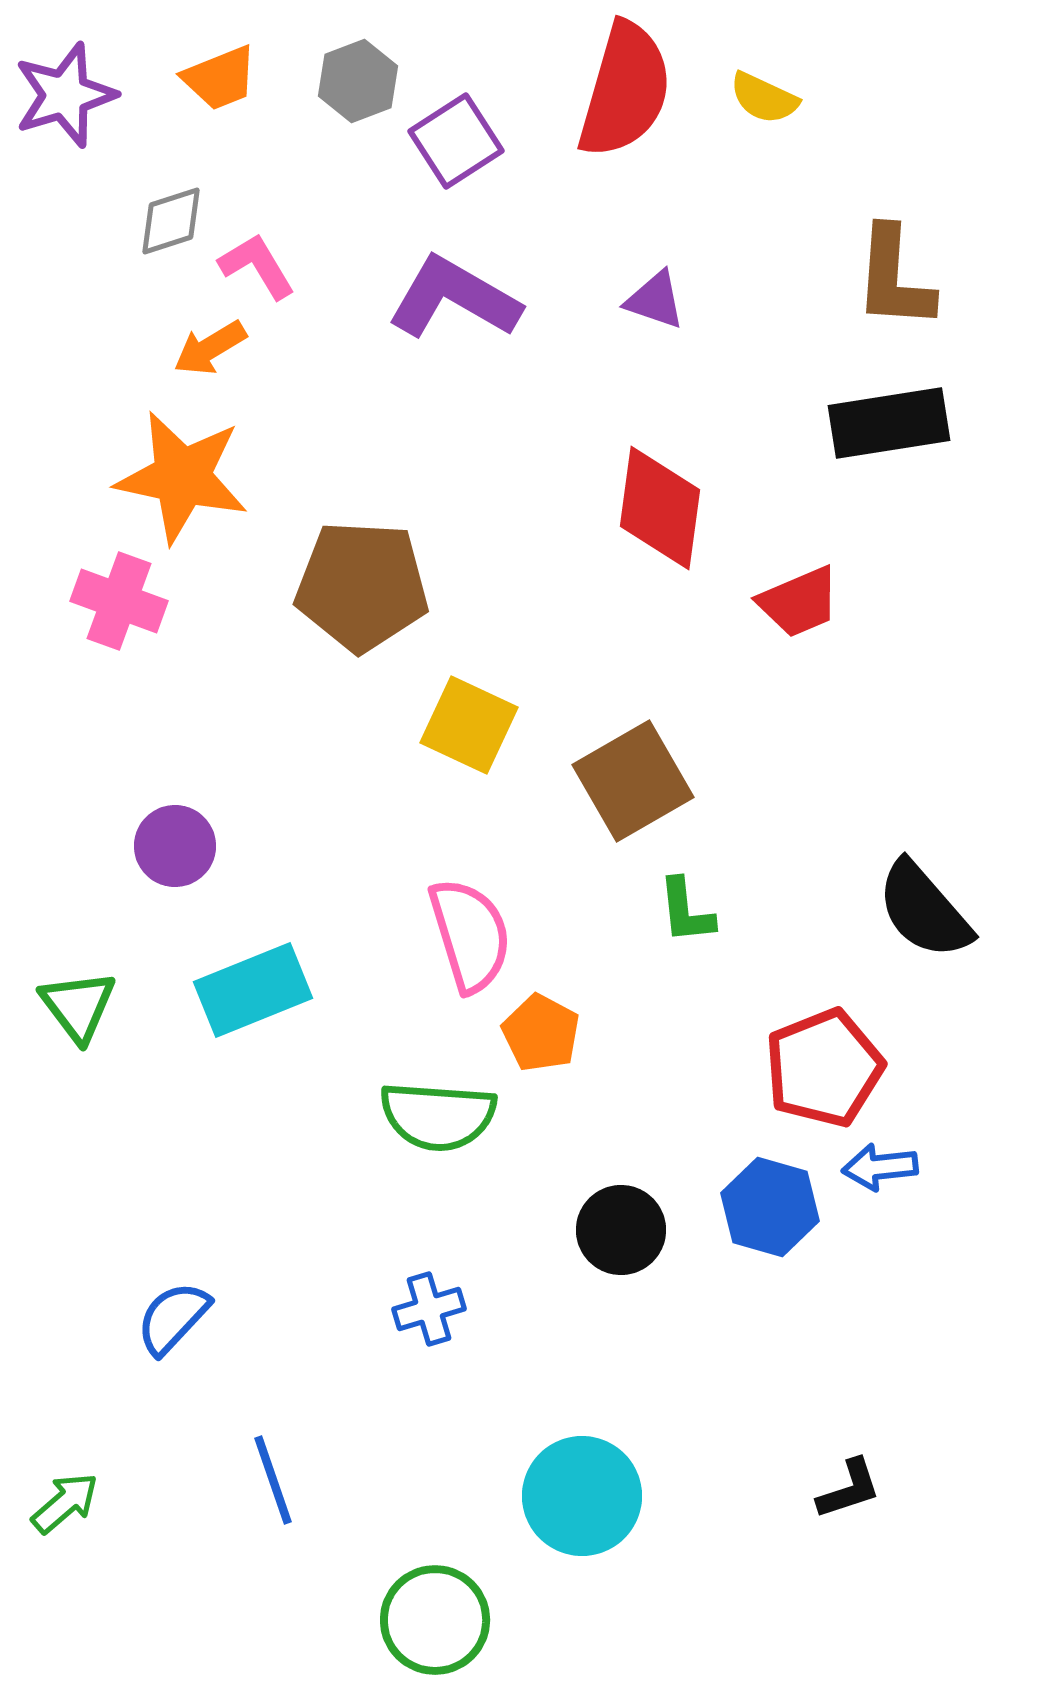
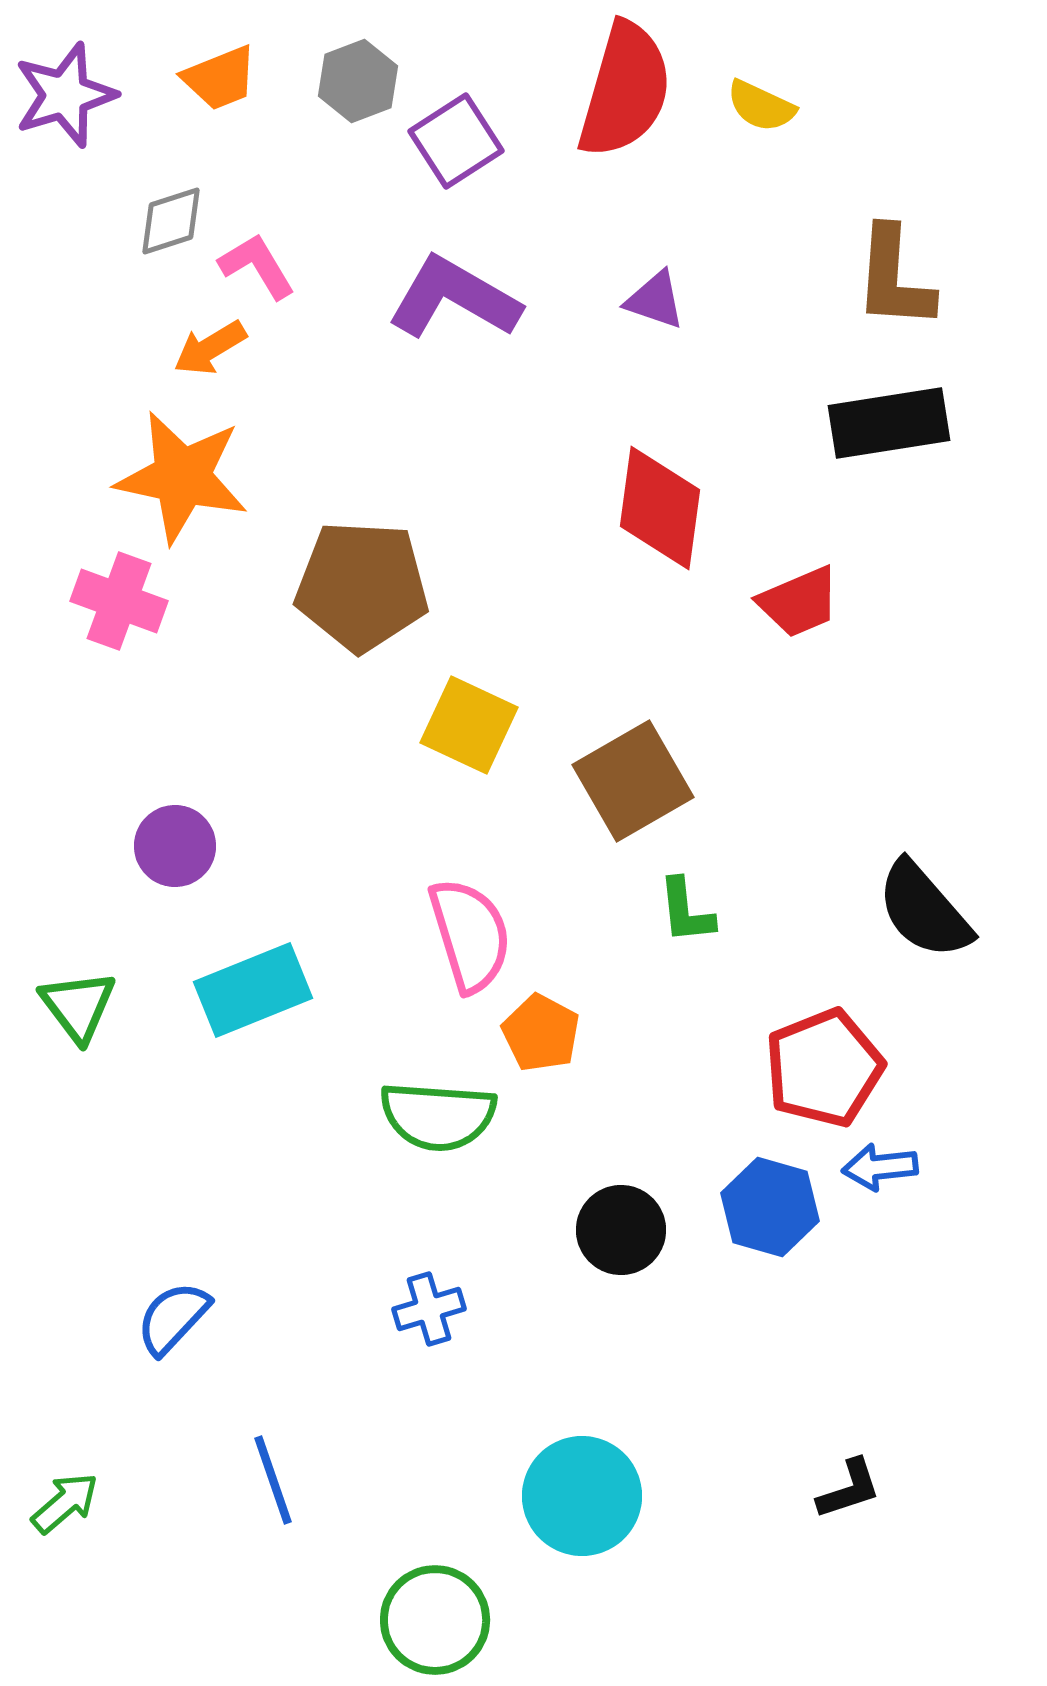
yellow semicircle: moved 3 px left, 8 px down
